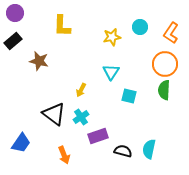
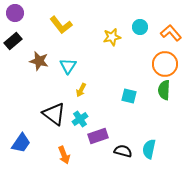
yellow L-shape: moved 1 px left, 1 px up; rotated 40 degrees counterclockwise
orange L-shape: rotated 105 degrees clockwise
cyan triangle: moved 43 px left, 6 px up
cyan cross: moved 1 px left, 2 px down
